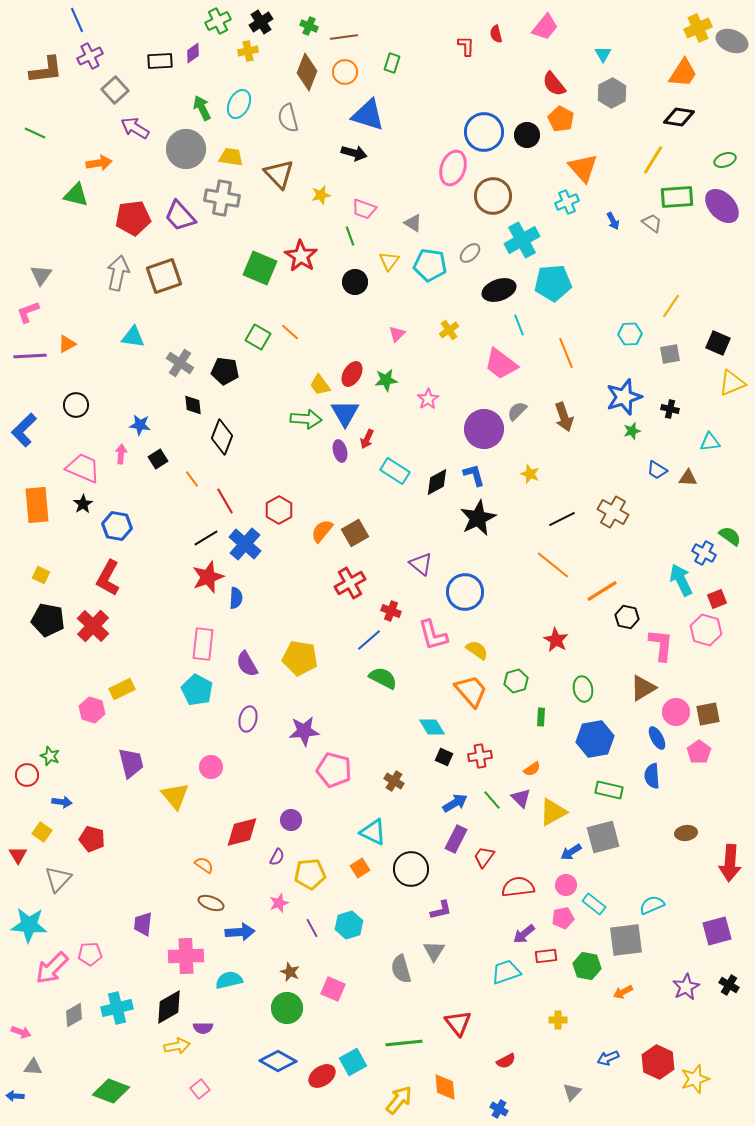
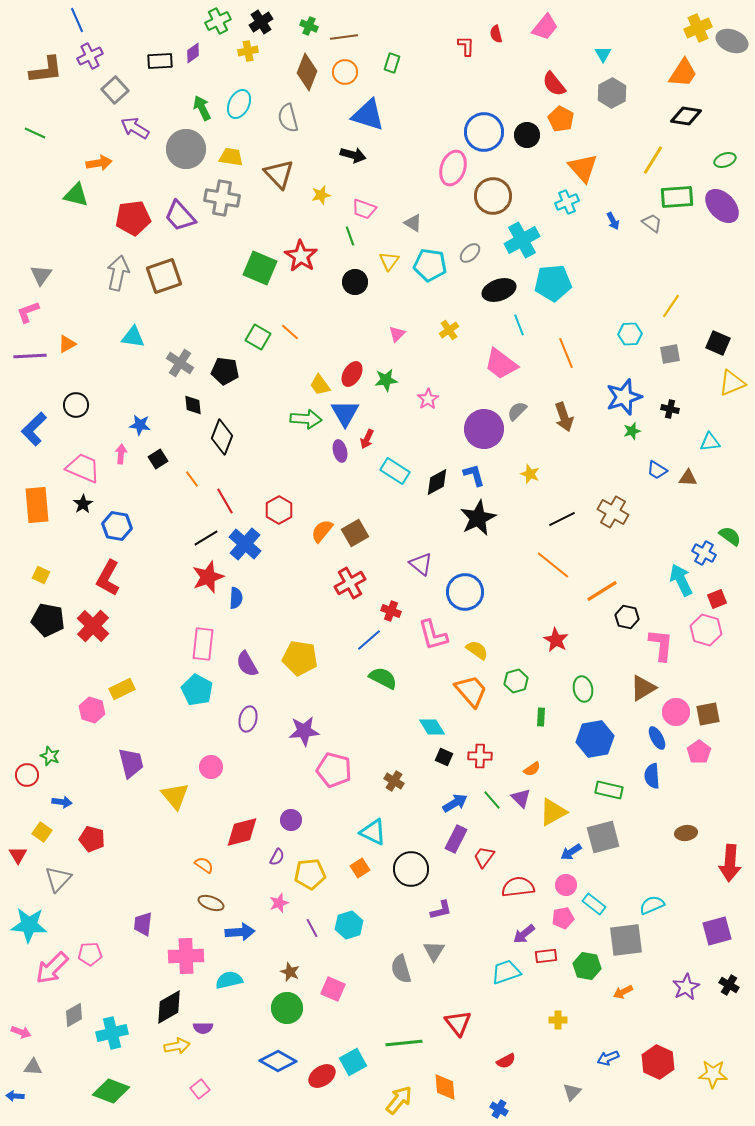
black diamond at (679, 117): moved 7 px right, 1 px up
black arrow at (354, 153): moved 1 px left, 2 px down
blue L-shape at (24, 430): moved 10 px right, 1 px up
red cross at (480, 756): rotated 10 degrees clockwise
cyan cross at (117, 1008): moved 5 px left, 25 px down
yellow star at (695, 1079): moved 18 px right, 5 px up; rotated 20 degrees clockwise
